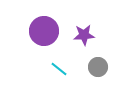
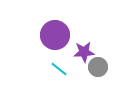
purple circle: moved 11 px right, 4 px down
purple star: moved 17 px down
